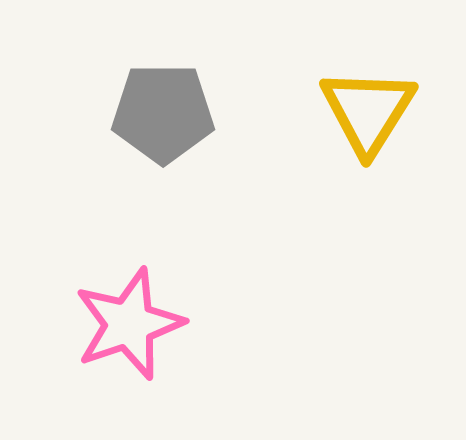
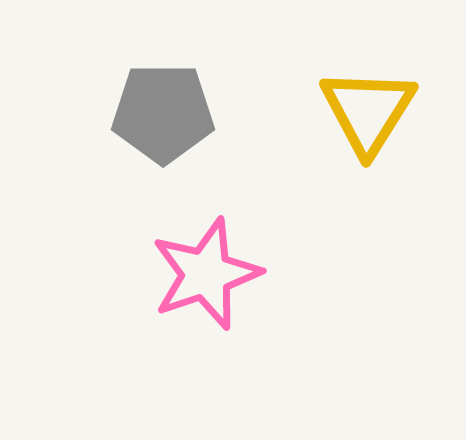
pink star: moved 77 px right, 50 px up
